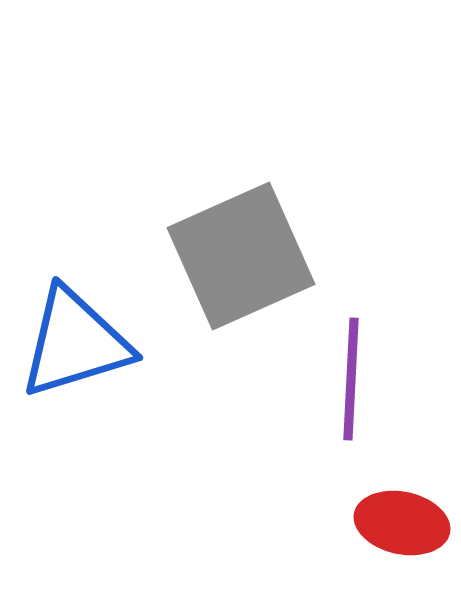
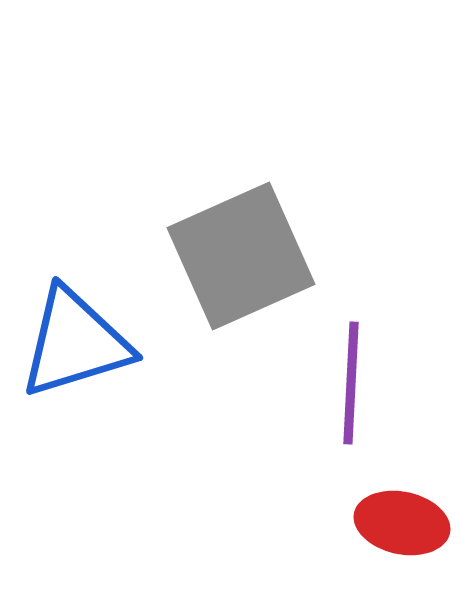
purple line: moved 4 px down
